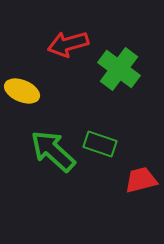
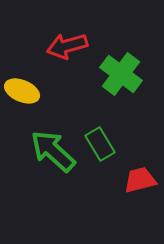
red arrow: moved 1 px left, 2 px down
green cross: moved 2 px right, 5 px down
green rectangle: rotated 40 degrees clockwise
red trapezoid: moved 1 px left
